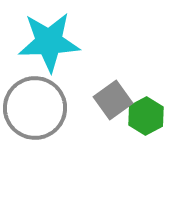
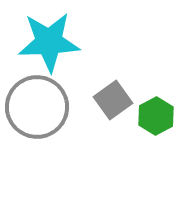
gray circle: moved 2 px right, 1 px up
green hexagon: moved 10 px right
